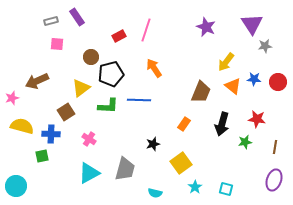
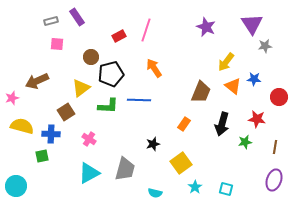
red circle: moved 1 px right, 15 px down
